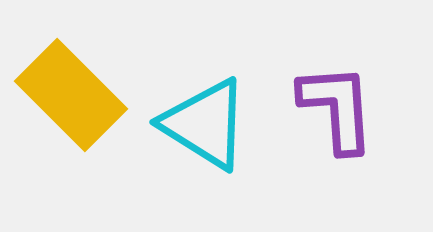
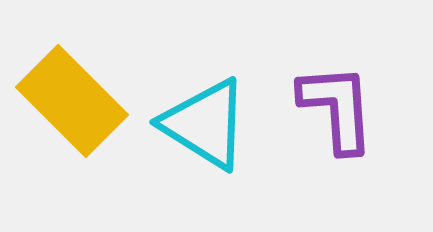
yellow rectangle: moved 1 px right, 6 px down
